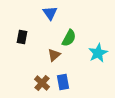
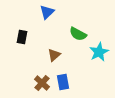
blue triangle: moved 3 px left, 1 px up; rotated 21 degrees clockwise
green semicircle: moved 9 px right, 4 px up; rotated 90 degrees clockwise
cyan star: moved 1 px right, 1 px up
